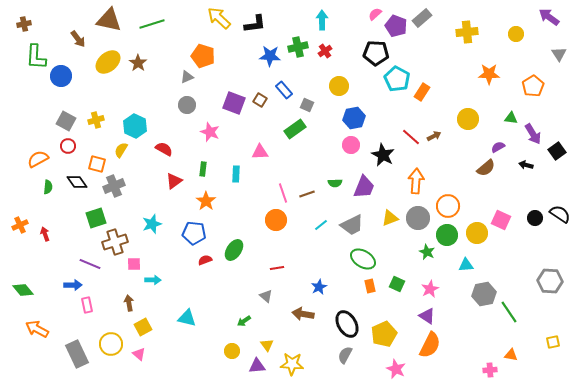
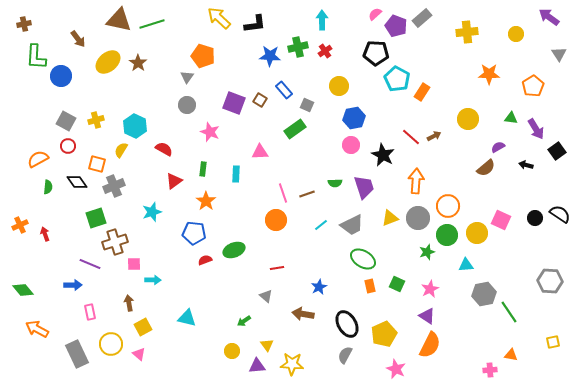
brown triangle at (109, 20): moved 10 px right
gray triangle at (187, 77): rotated 32 degrees counterclockwise
purple arrow at (533, 134): moved 3 px right, 5 px up
purple trapezoid at (364, 187): rotated 40 degrees counterclockwise
cyan star at (152, 224): moved 12 px up
green ellipse at (234, 250): rotated 35 degrees clockwise
green star at (427, 252): rotated 28 degrees clockwise
pink rectangle at (87, 305): moved 3 px right, 7 px down
